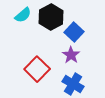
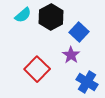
blue square: moved 5 px right
blue cross: moved 14 px right, 2 px up
